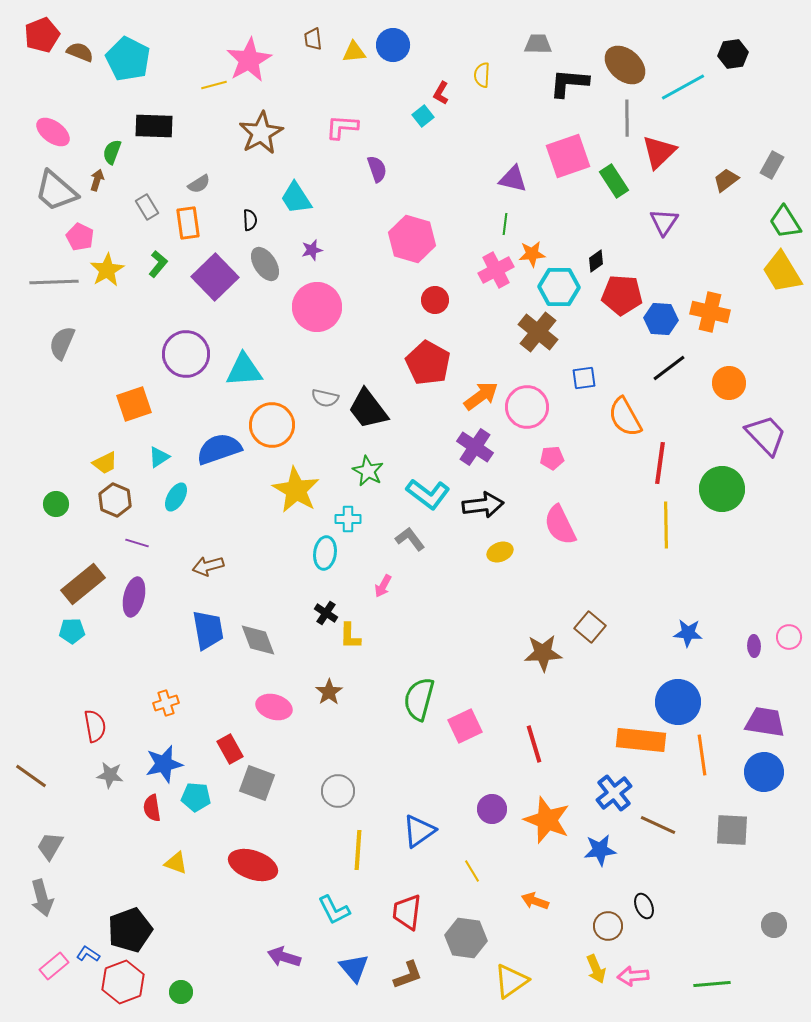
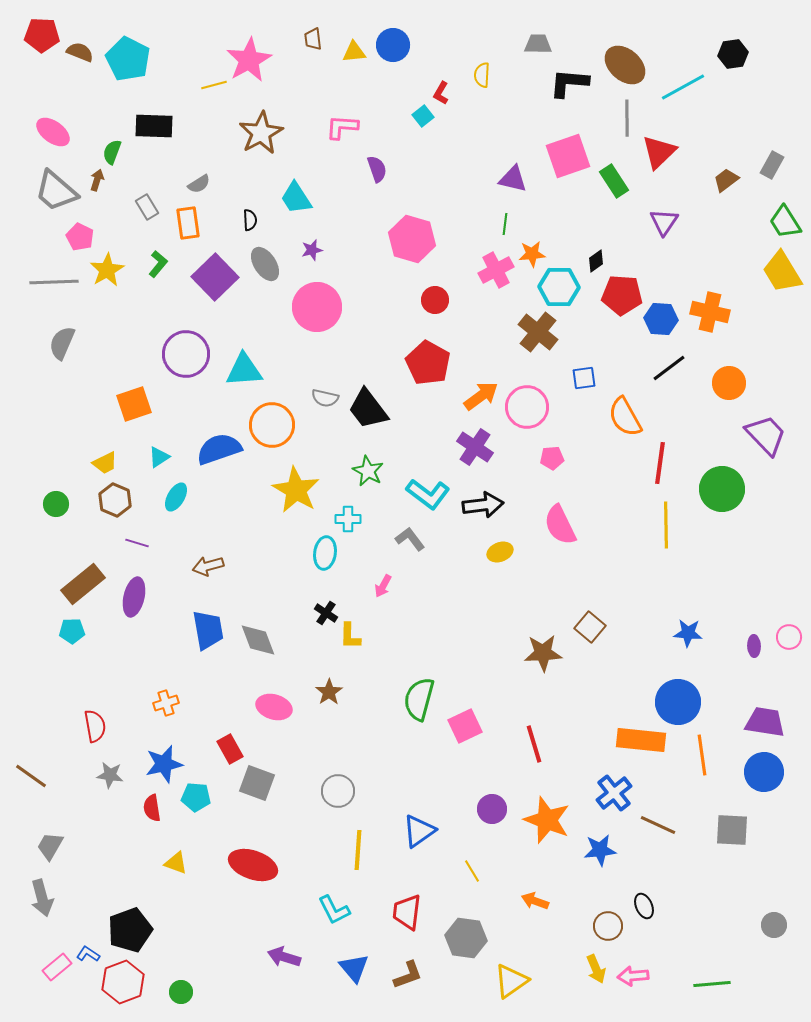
red pentagon at (42, 35): rotated 24 degrees clockwise
pink rectangle at (54, 966): moved 3 px right, 1 px down
